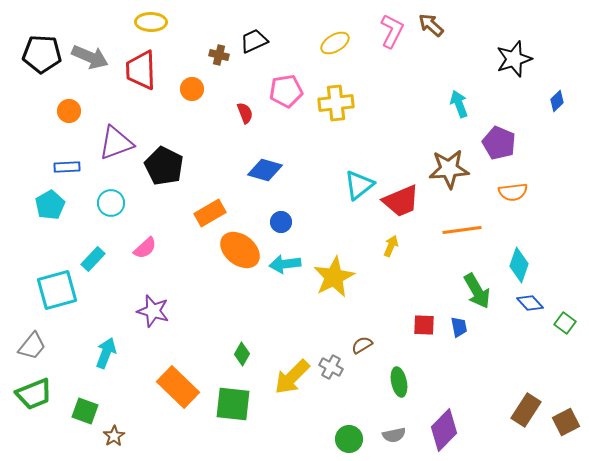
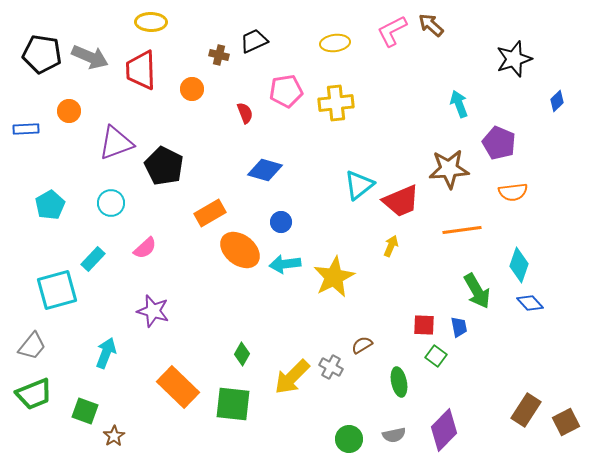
pink L-shape at (392, 31): rotated 144 degrees counterclockwise
yellow ellipse at (335, 43): rotated 24 degrees clockwise
black pentagon at (42, 54): rotated 6 degrees clockwise
blue rectangle at (67, 167): moved 41 px left, 38 px up
green square at (565, 323): moved 129 px left, 33 px down
